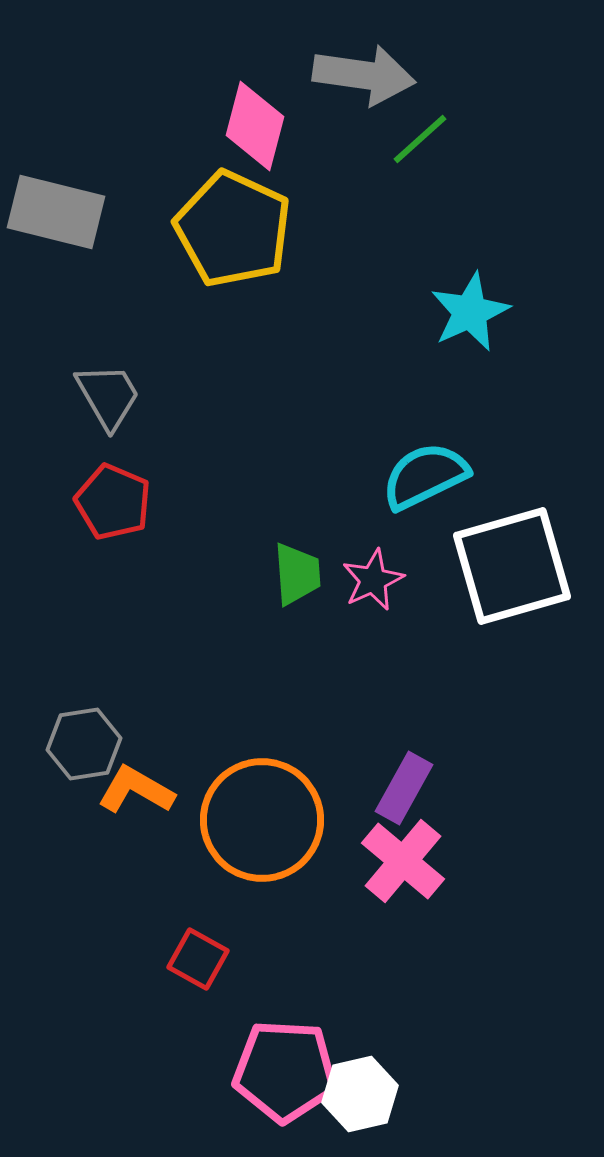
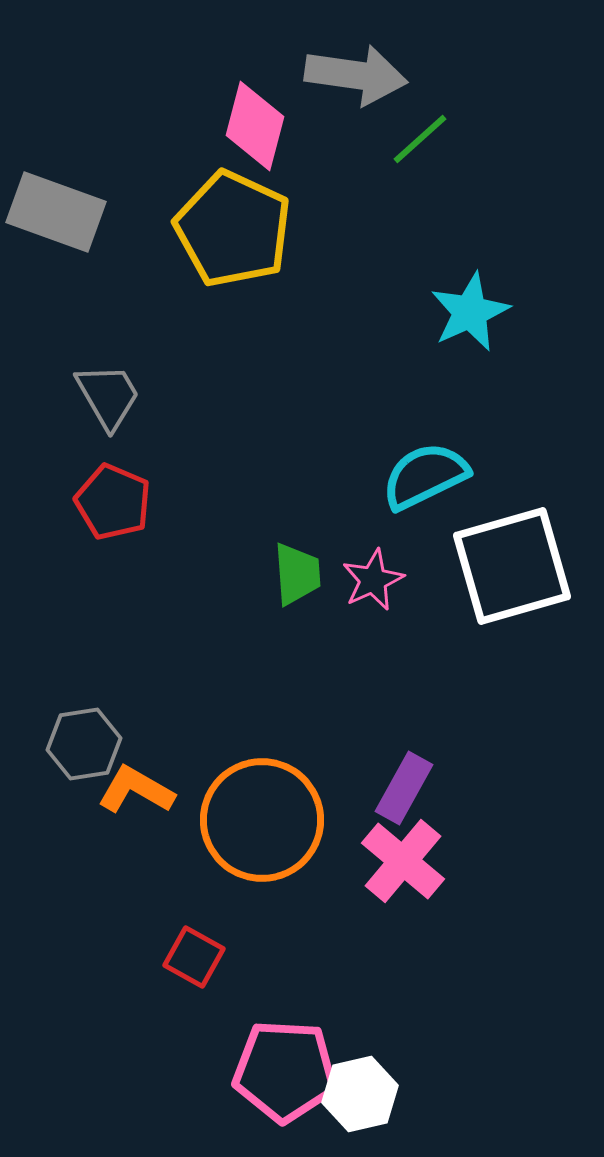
gray arrow: moved 8 px left
gray rectangle: rotated 6 degrees clockwise
red square: moved 4 px left, 2 px up
